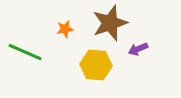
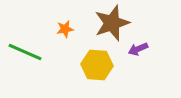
brown star: moved 2 px right
yellow hexagon: moved 1 px right
